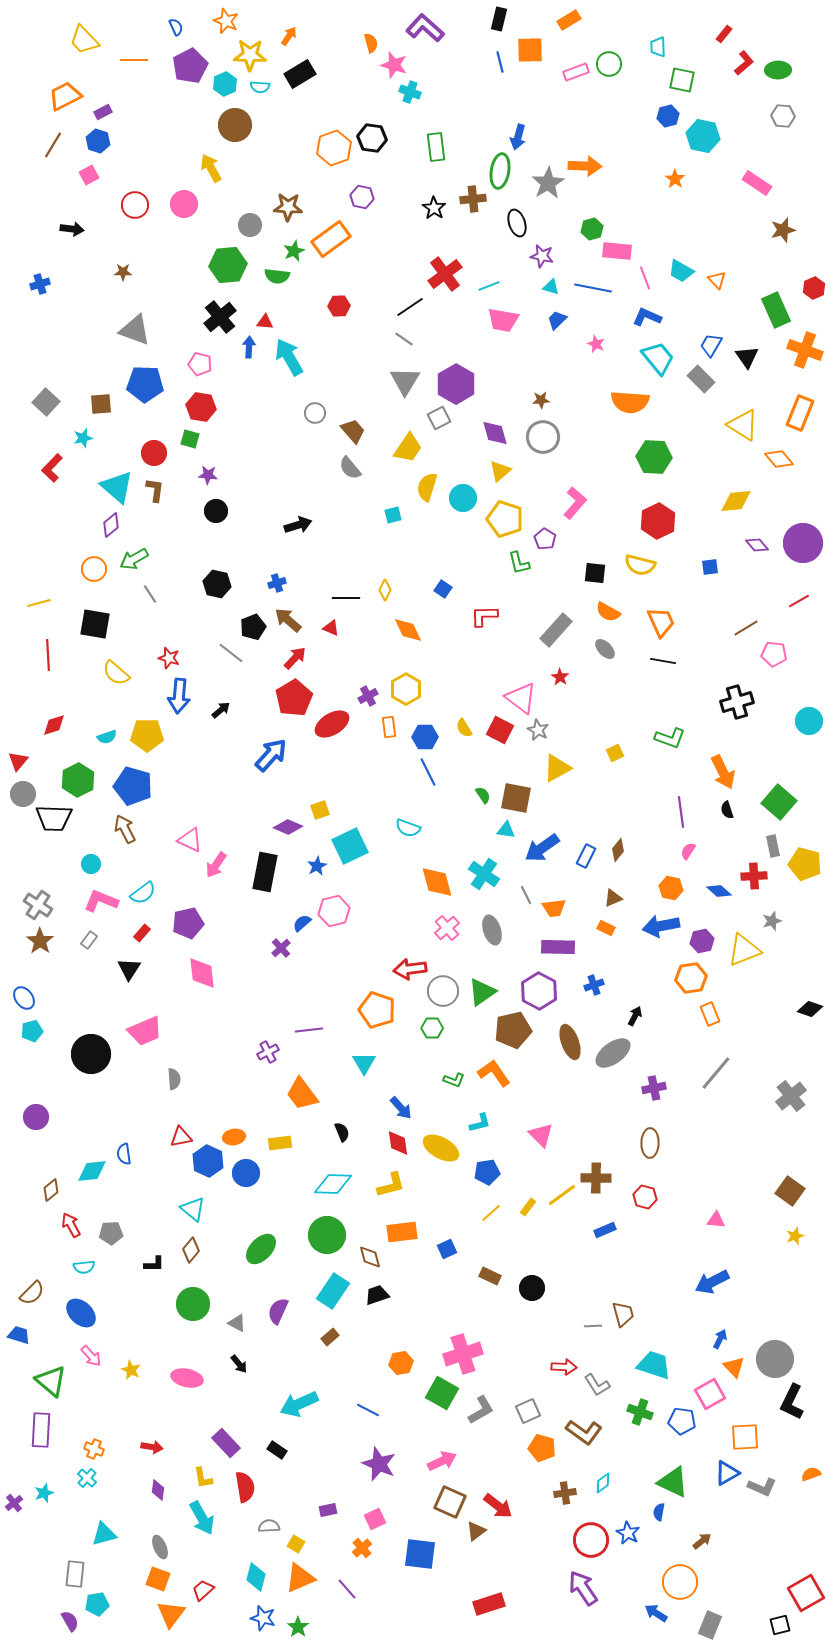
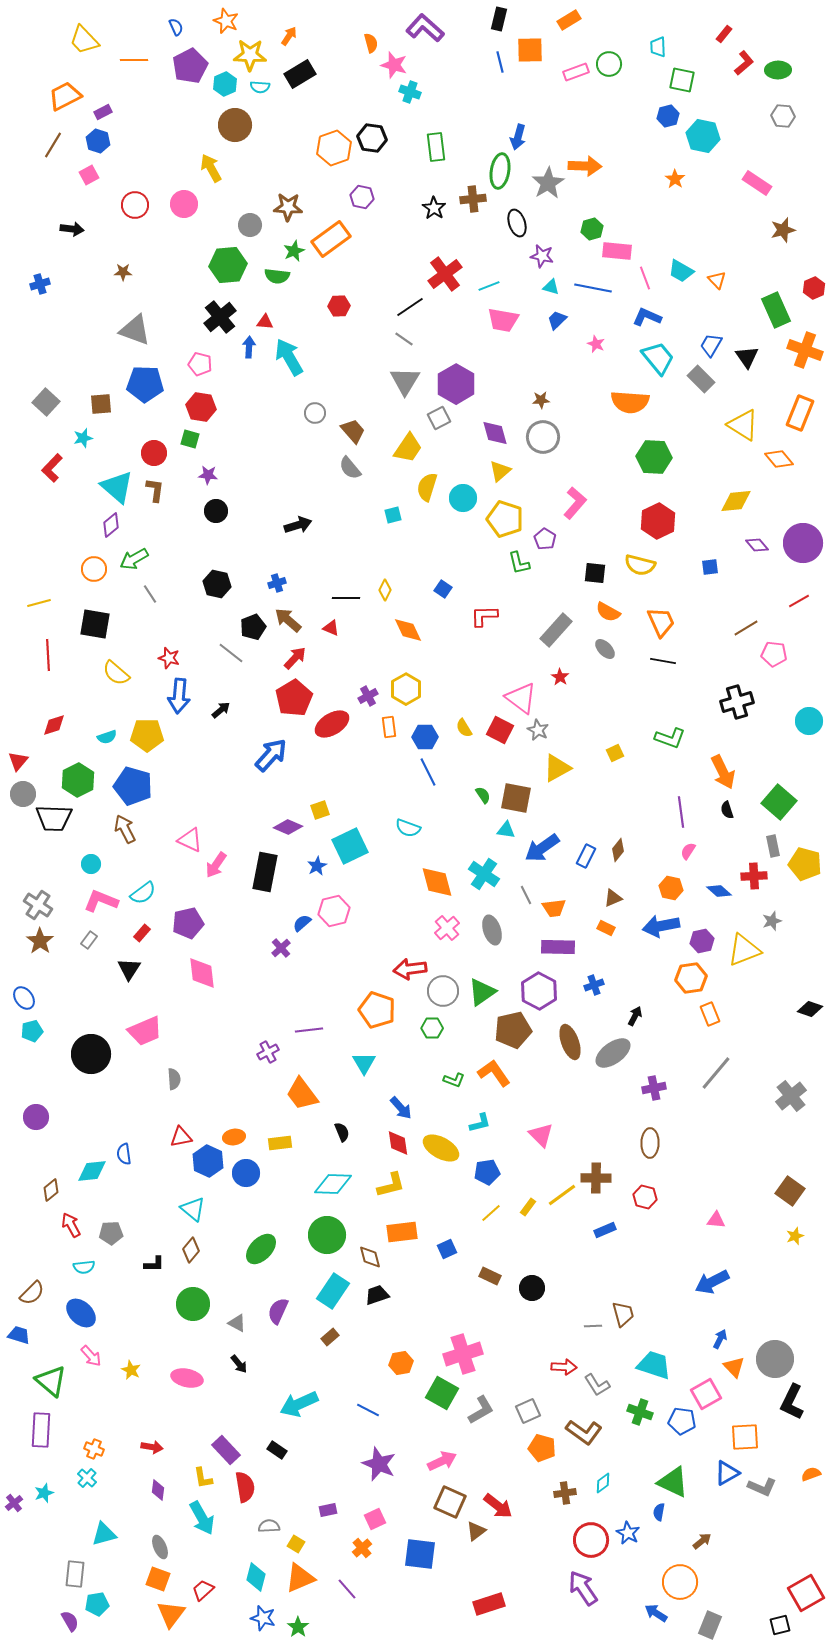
pink square at (710, 1394): moved 4 px left
purple rectangle at (226, 1443): moved 7 px down
